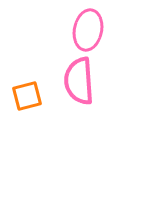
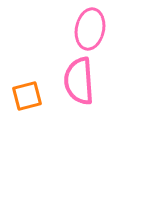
pink ellipse: moved 2 px right, 1 px up
